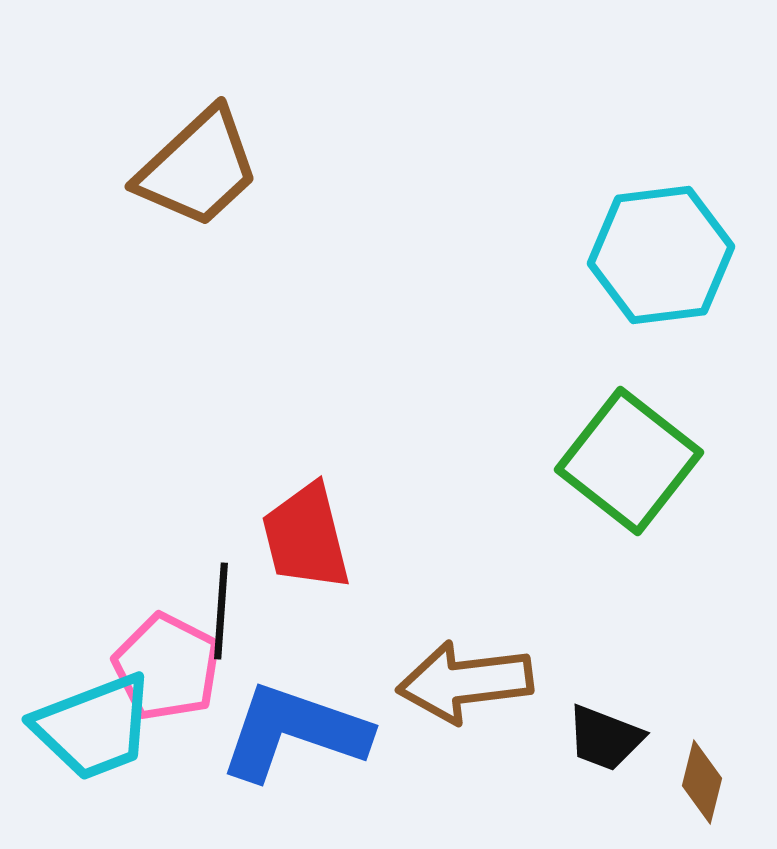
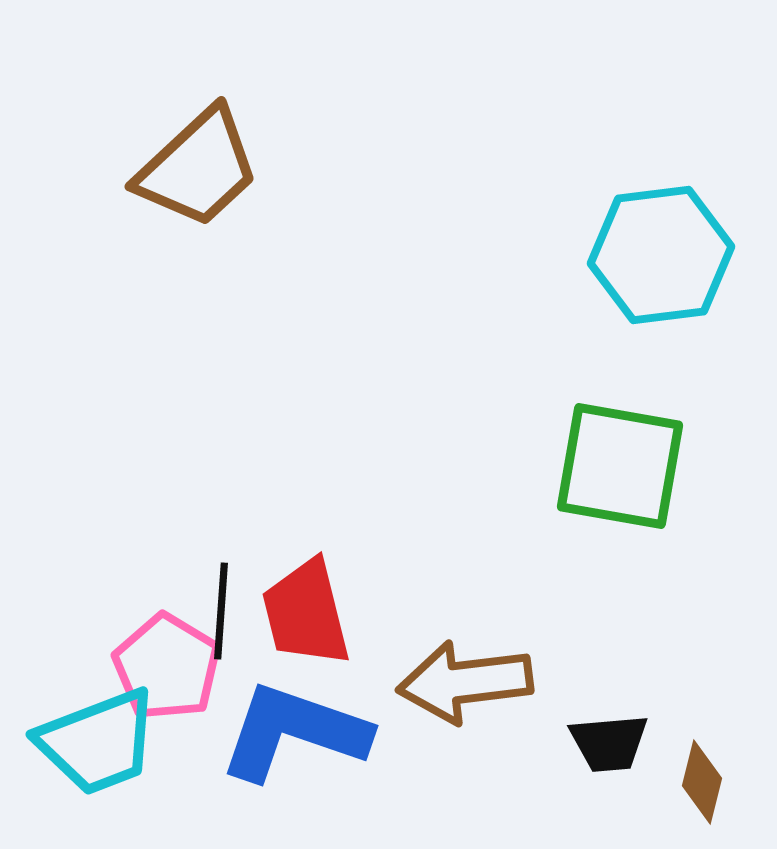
green square: moved 9 px left, 5 px down; rotated 28 degrees counterclockwise
red trapezoid: moved 76 px down
pink pentagon: rotated 4 degrees clockwise
cyan trapezoid: moved 4 px right, 15 px down
black trapezoid: moved 4 px right, 5 px down; rotated 26 degrees counterclockwise
